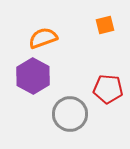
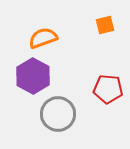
gray circle: moved 12 px left
